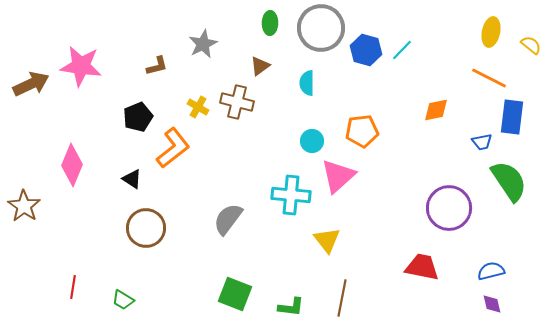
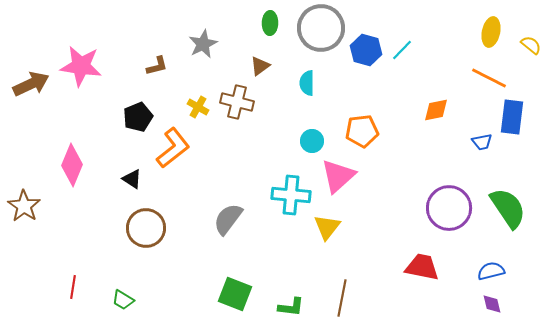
green semicircle: moved 1 px left, 27 px down
yellow triangle: moved 13 px up; rotated 16 degrees clockwise
